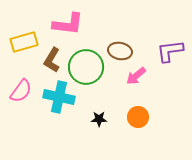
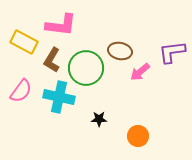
pink L-shape: moved 7 px left, 1 px down
yellow rectangle: rotated 44 degrees clockwise
purple L-shape: moved 2 px right, 1 px down
green circle: moved 1 px down
pink arrow: moved 4 px right, 4 px up
orange circle: moved 19 px down
